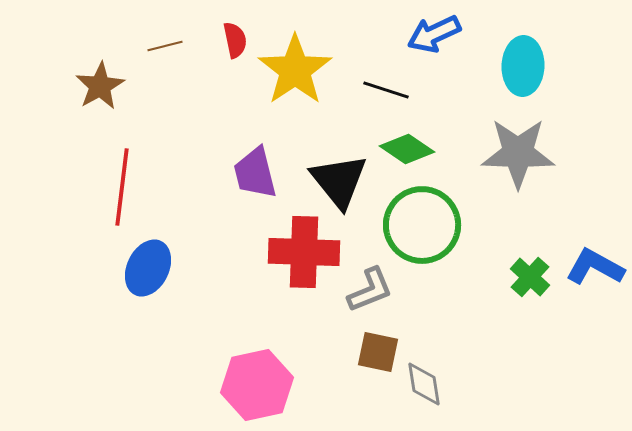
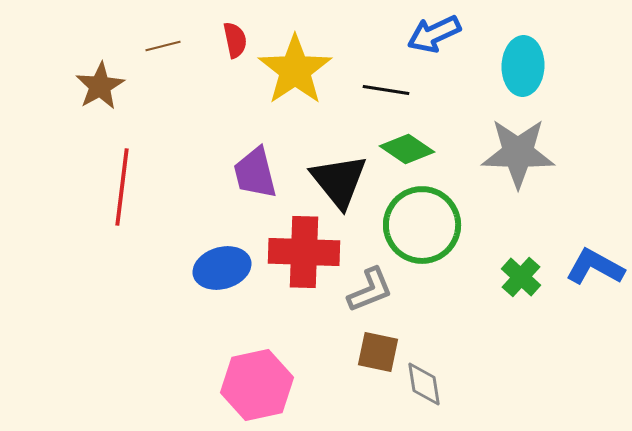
brown line: moved 2 px left
black line: rotated 9 degrees counterclockwise
blue ellipse: moved 74 px right; rotated 48 degrees clockwise
green cross: moved 9 px left
